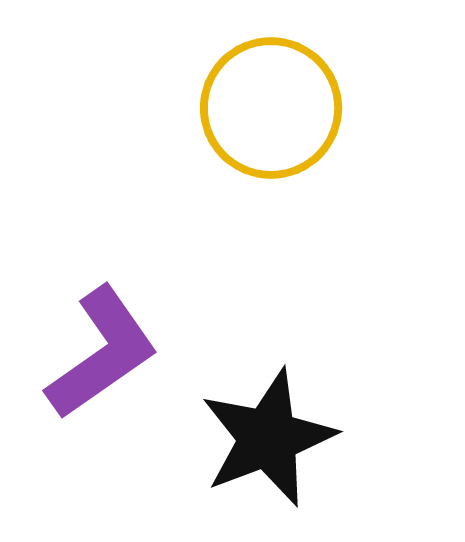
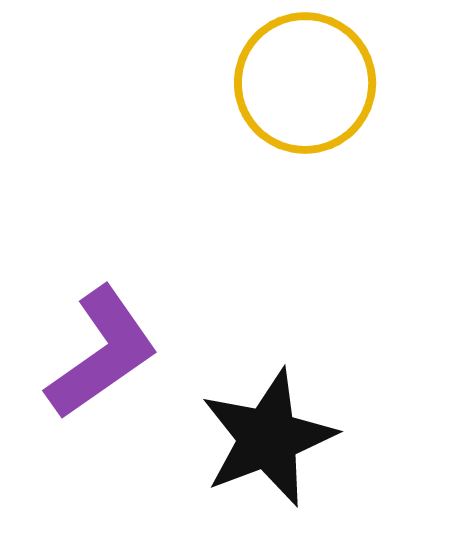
yellow circle: moved 34 px right, 25 px up
